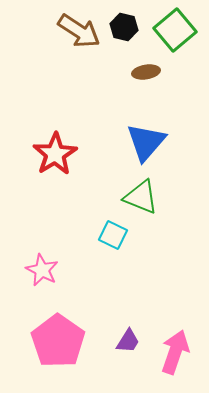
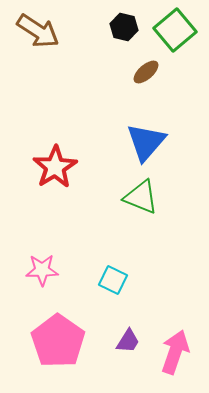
brown arrow: moved 41 px left
brown ellipse: rotated 32 degrees counterclockwise
red star: moved 13 px down
cyan square: moved 45 px down
pink star: rotated 28 degrees counterclockwise
